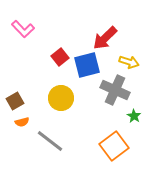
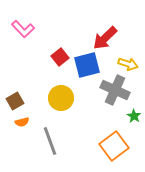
yellow arrow: moved 1 px left, 2 px down
gray line: rotated 32 degrees clockwise
